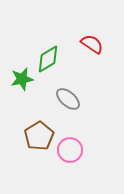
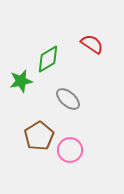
green star: moved 1 px left, 2 px down
